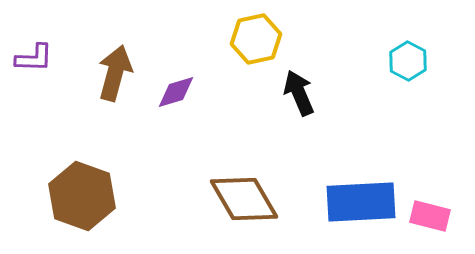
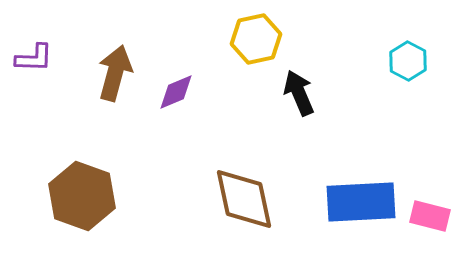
purple diamond: rotated 6 degrees counterclockwise
brown diamond: rotated 18 degrees clockwise
